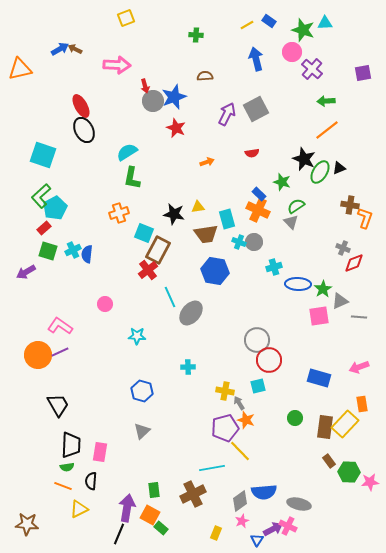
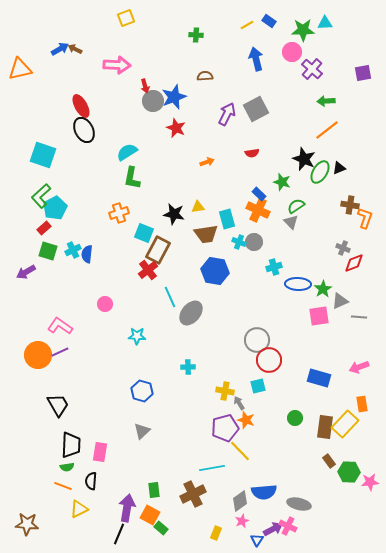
green star at (303, 30): rotated 20 degrees counterclockwise
